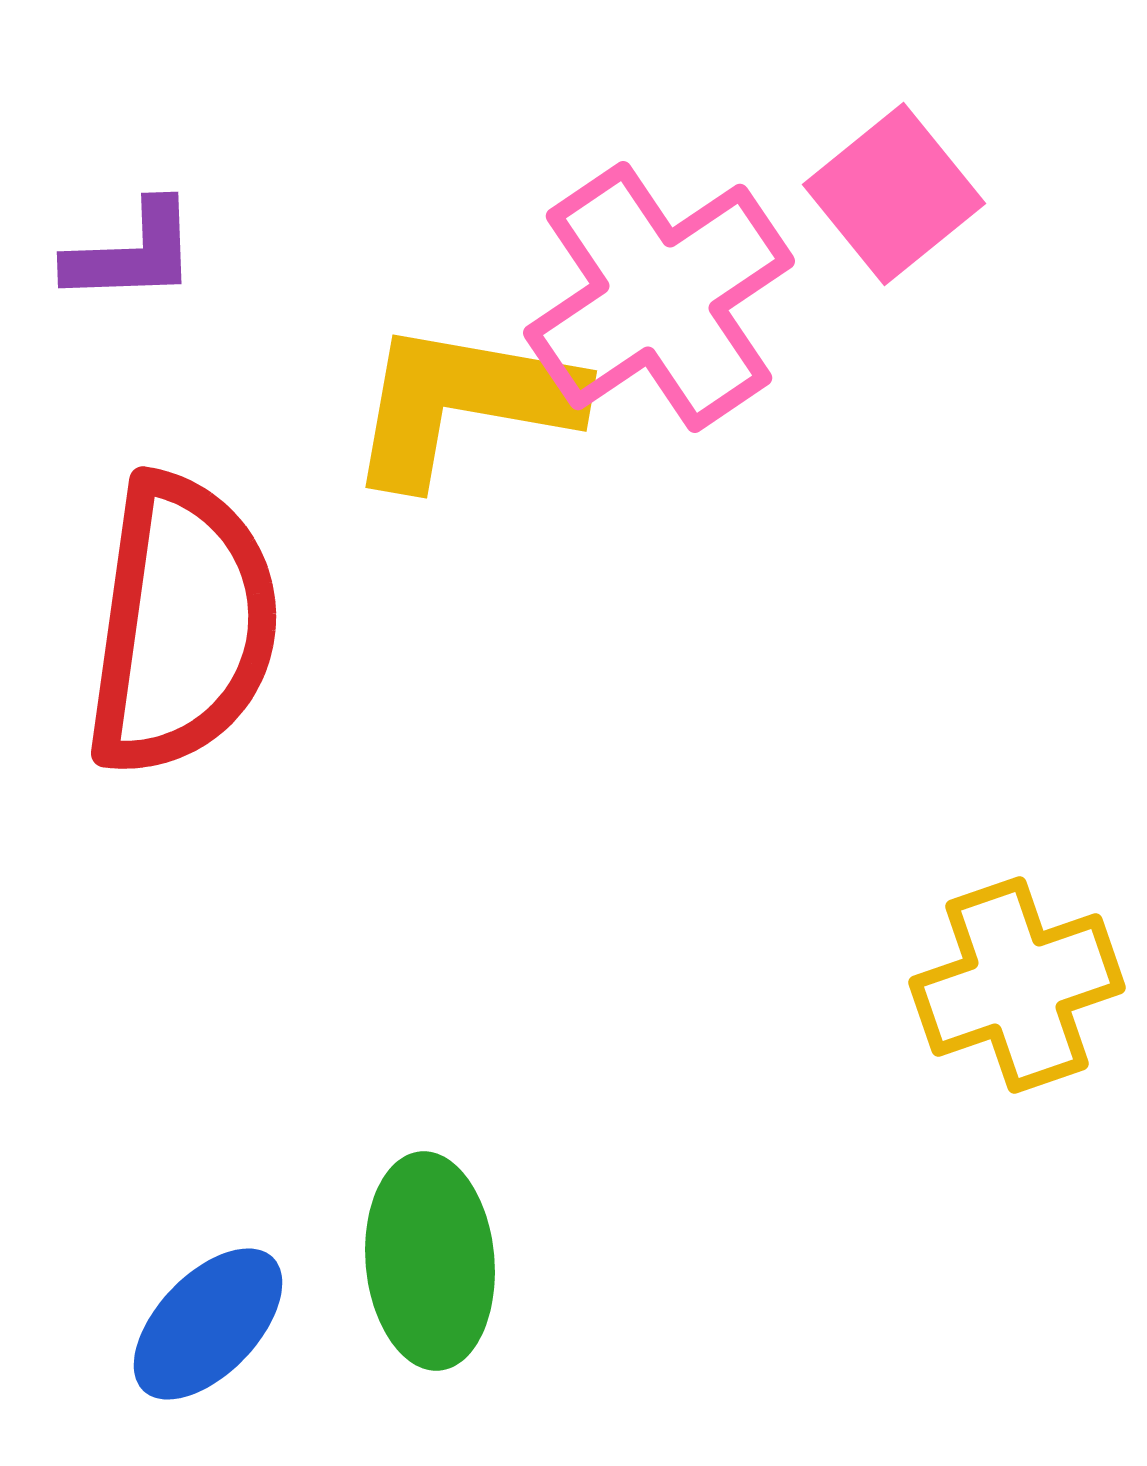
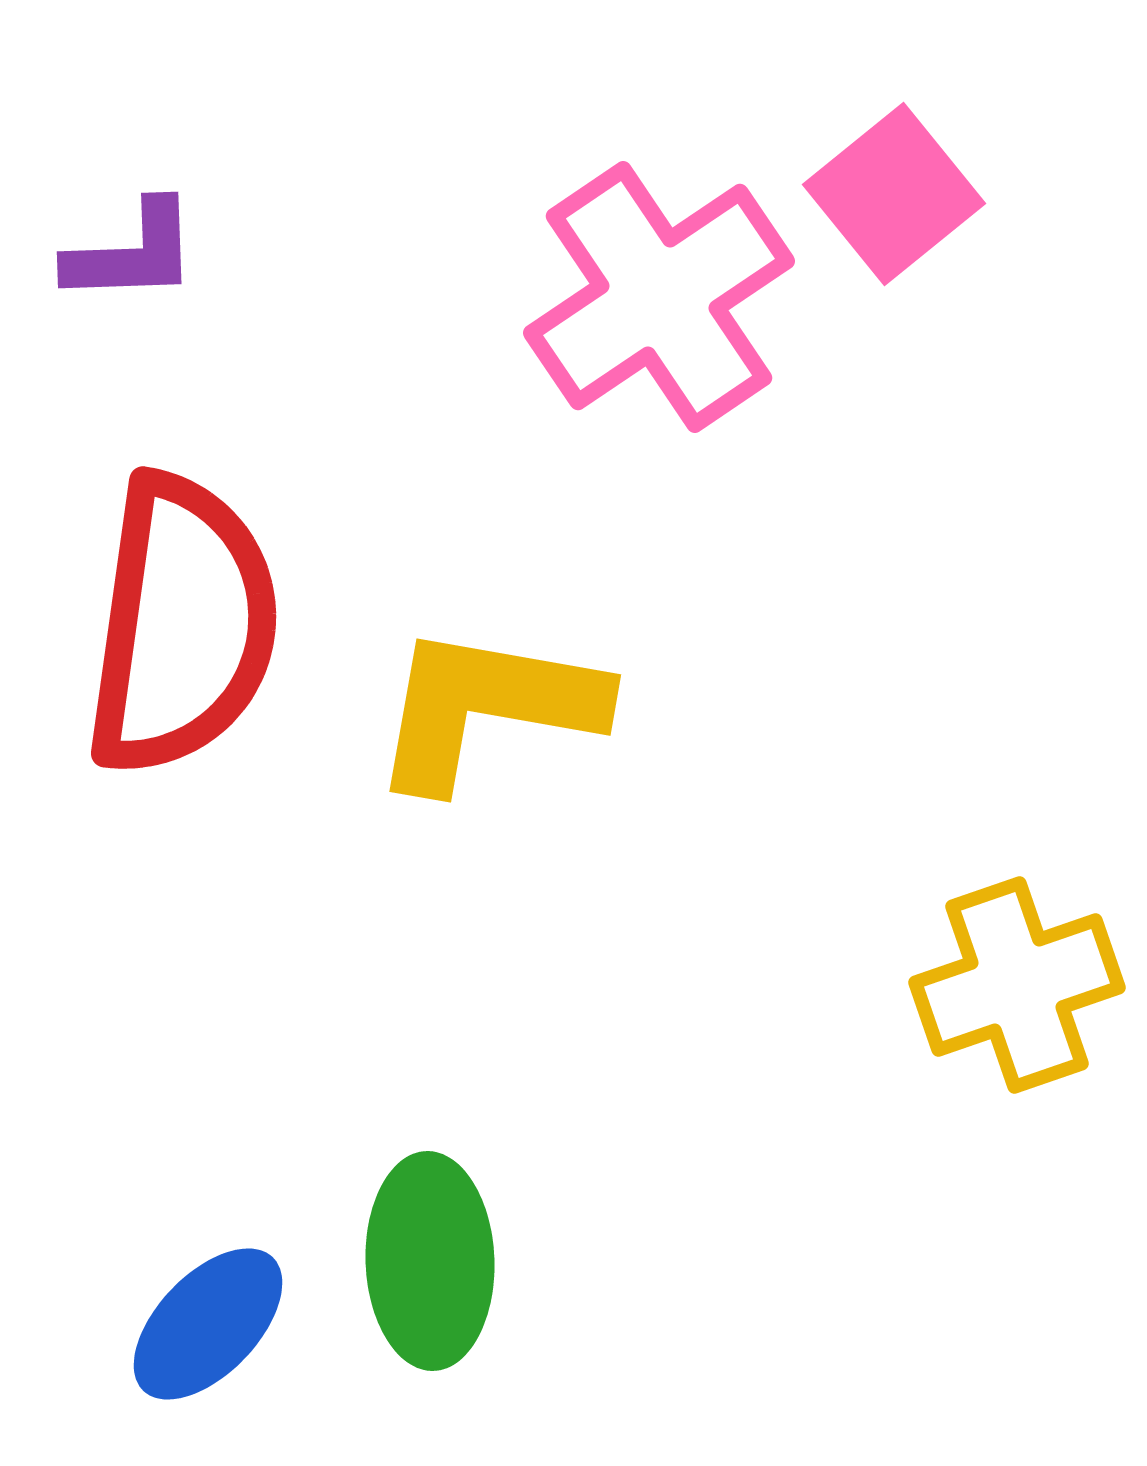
yellow L-shape: moved 24 px right, 304 px down
green ellipse: rotated 3 degrees clockwise
